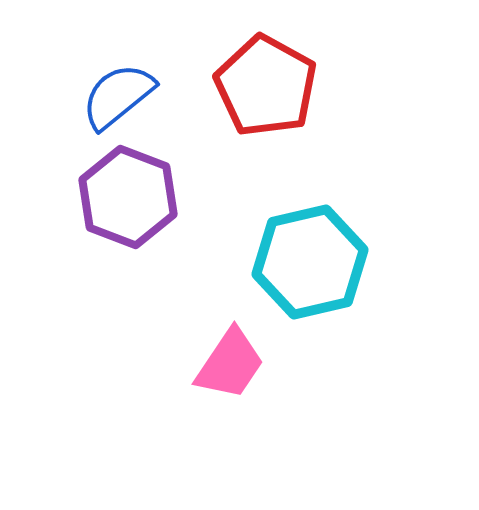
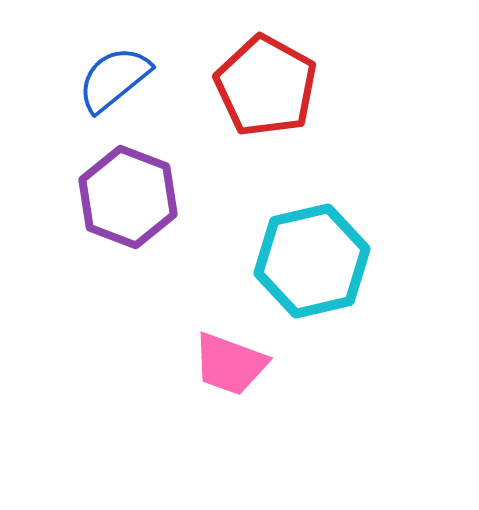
blue semicircle: moved 4 px left, 17 px up
cyan hexagon: moved 2 px right, 1 px up
pink trapezoid: rotated 76 degrees clockwise
